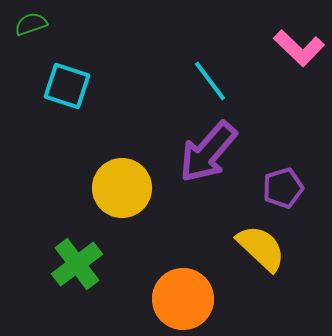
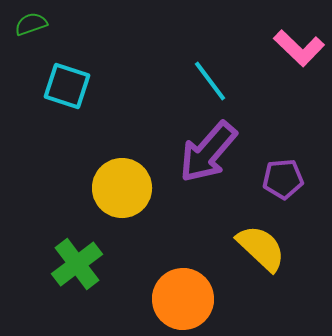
purple pentagon: moved 9 px up; rotated 12 degrees clockwise
